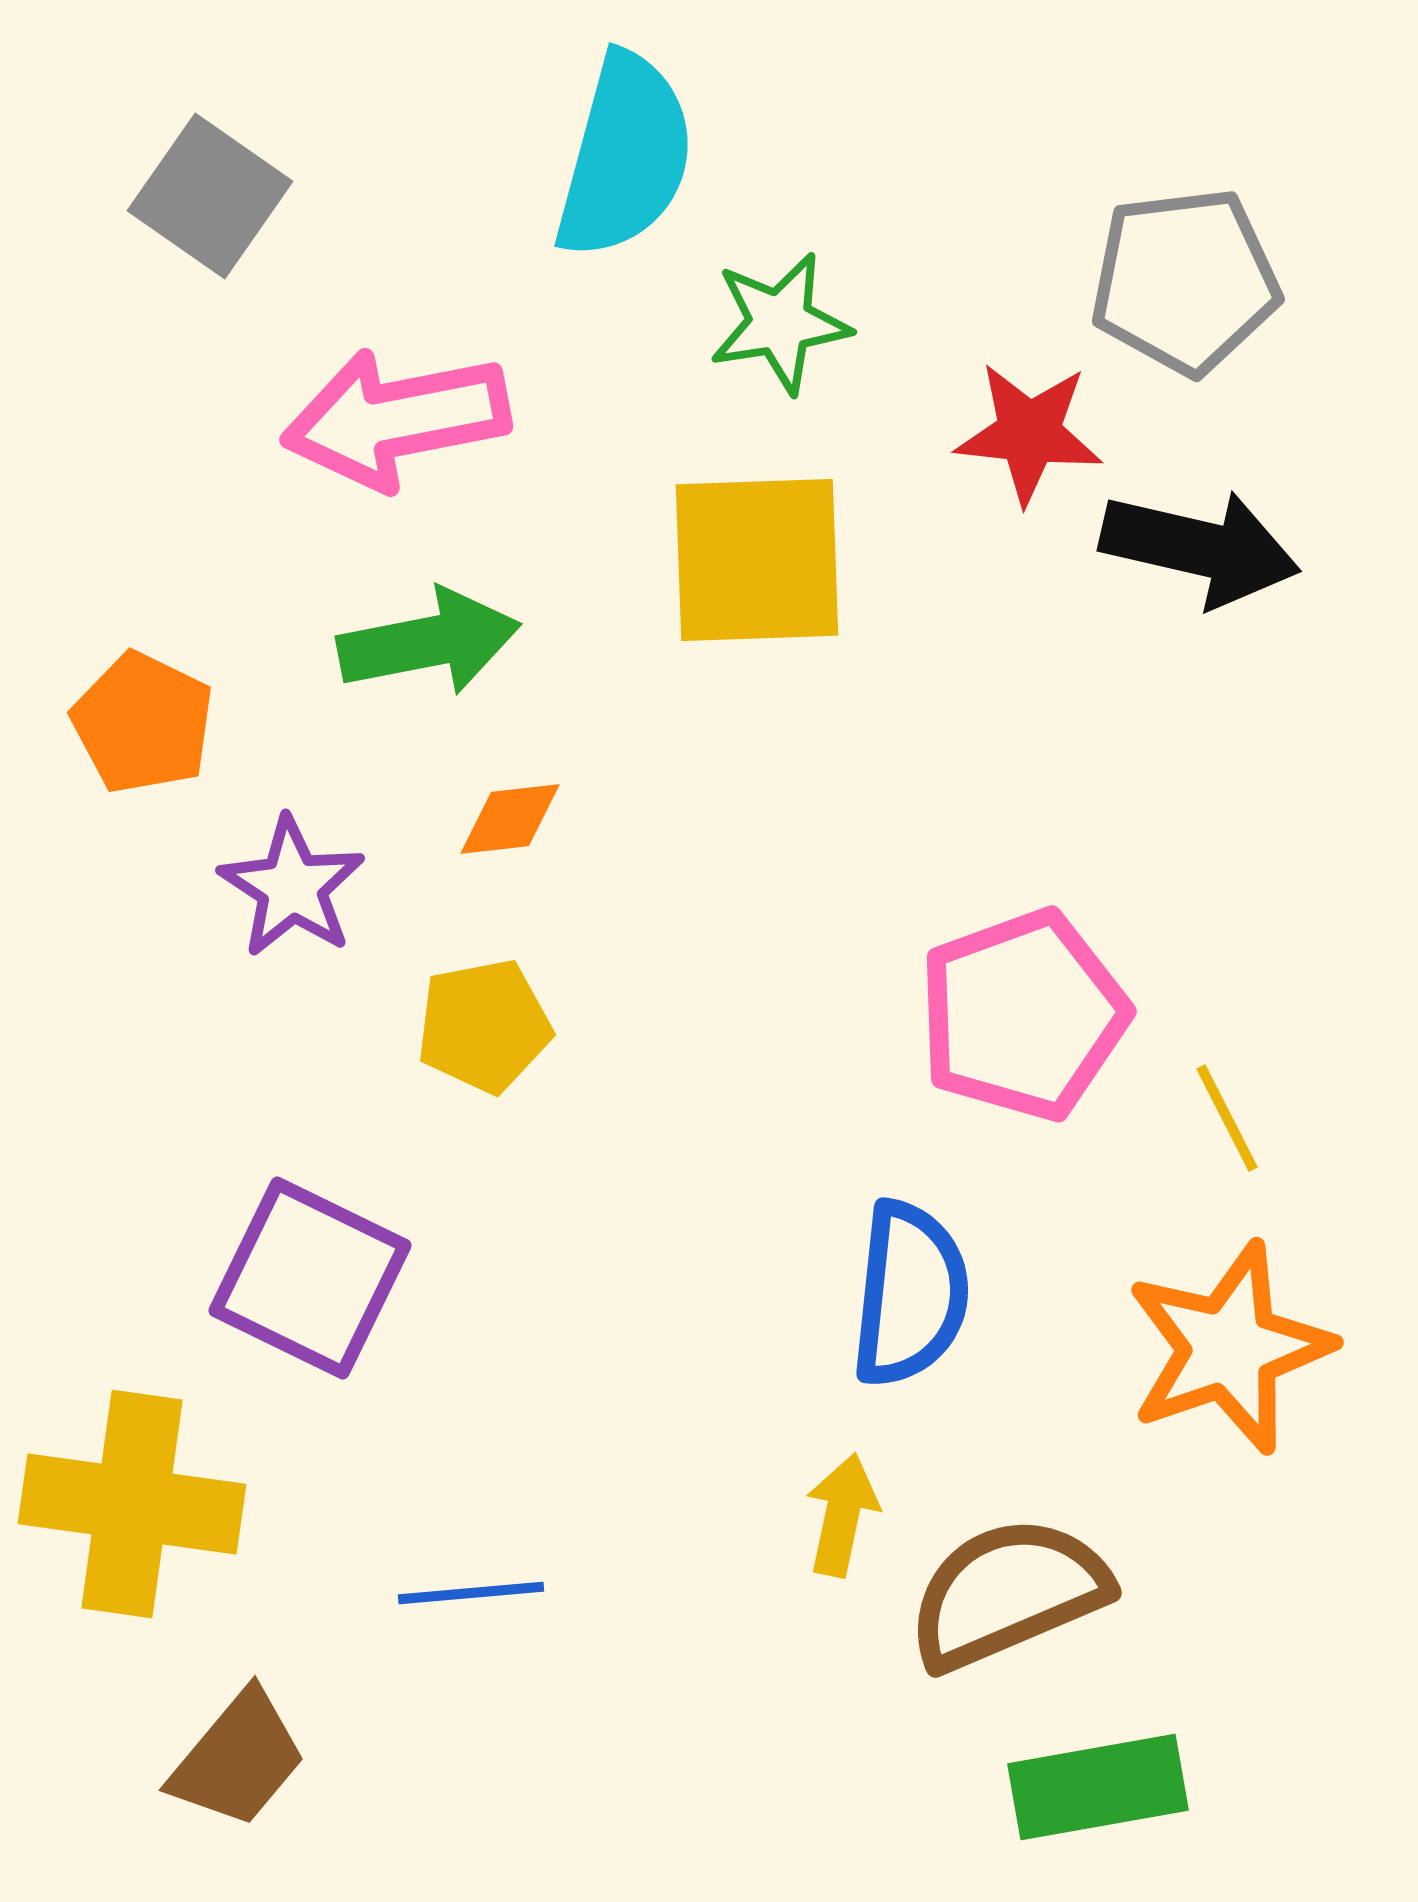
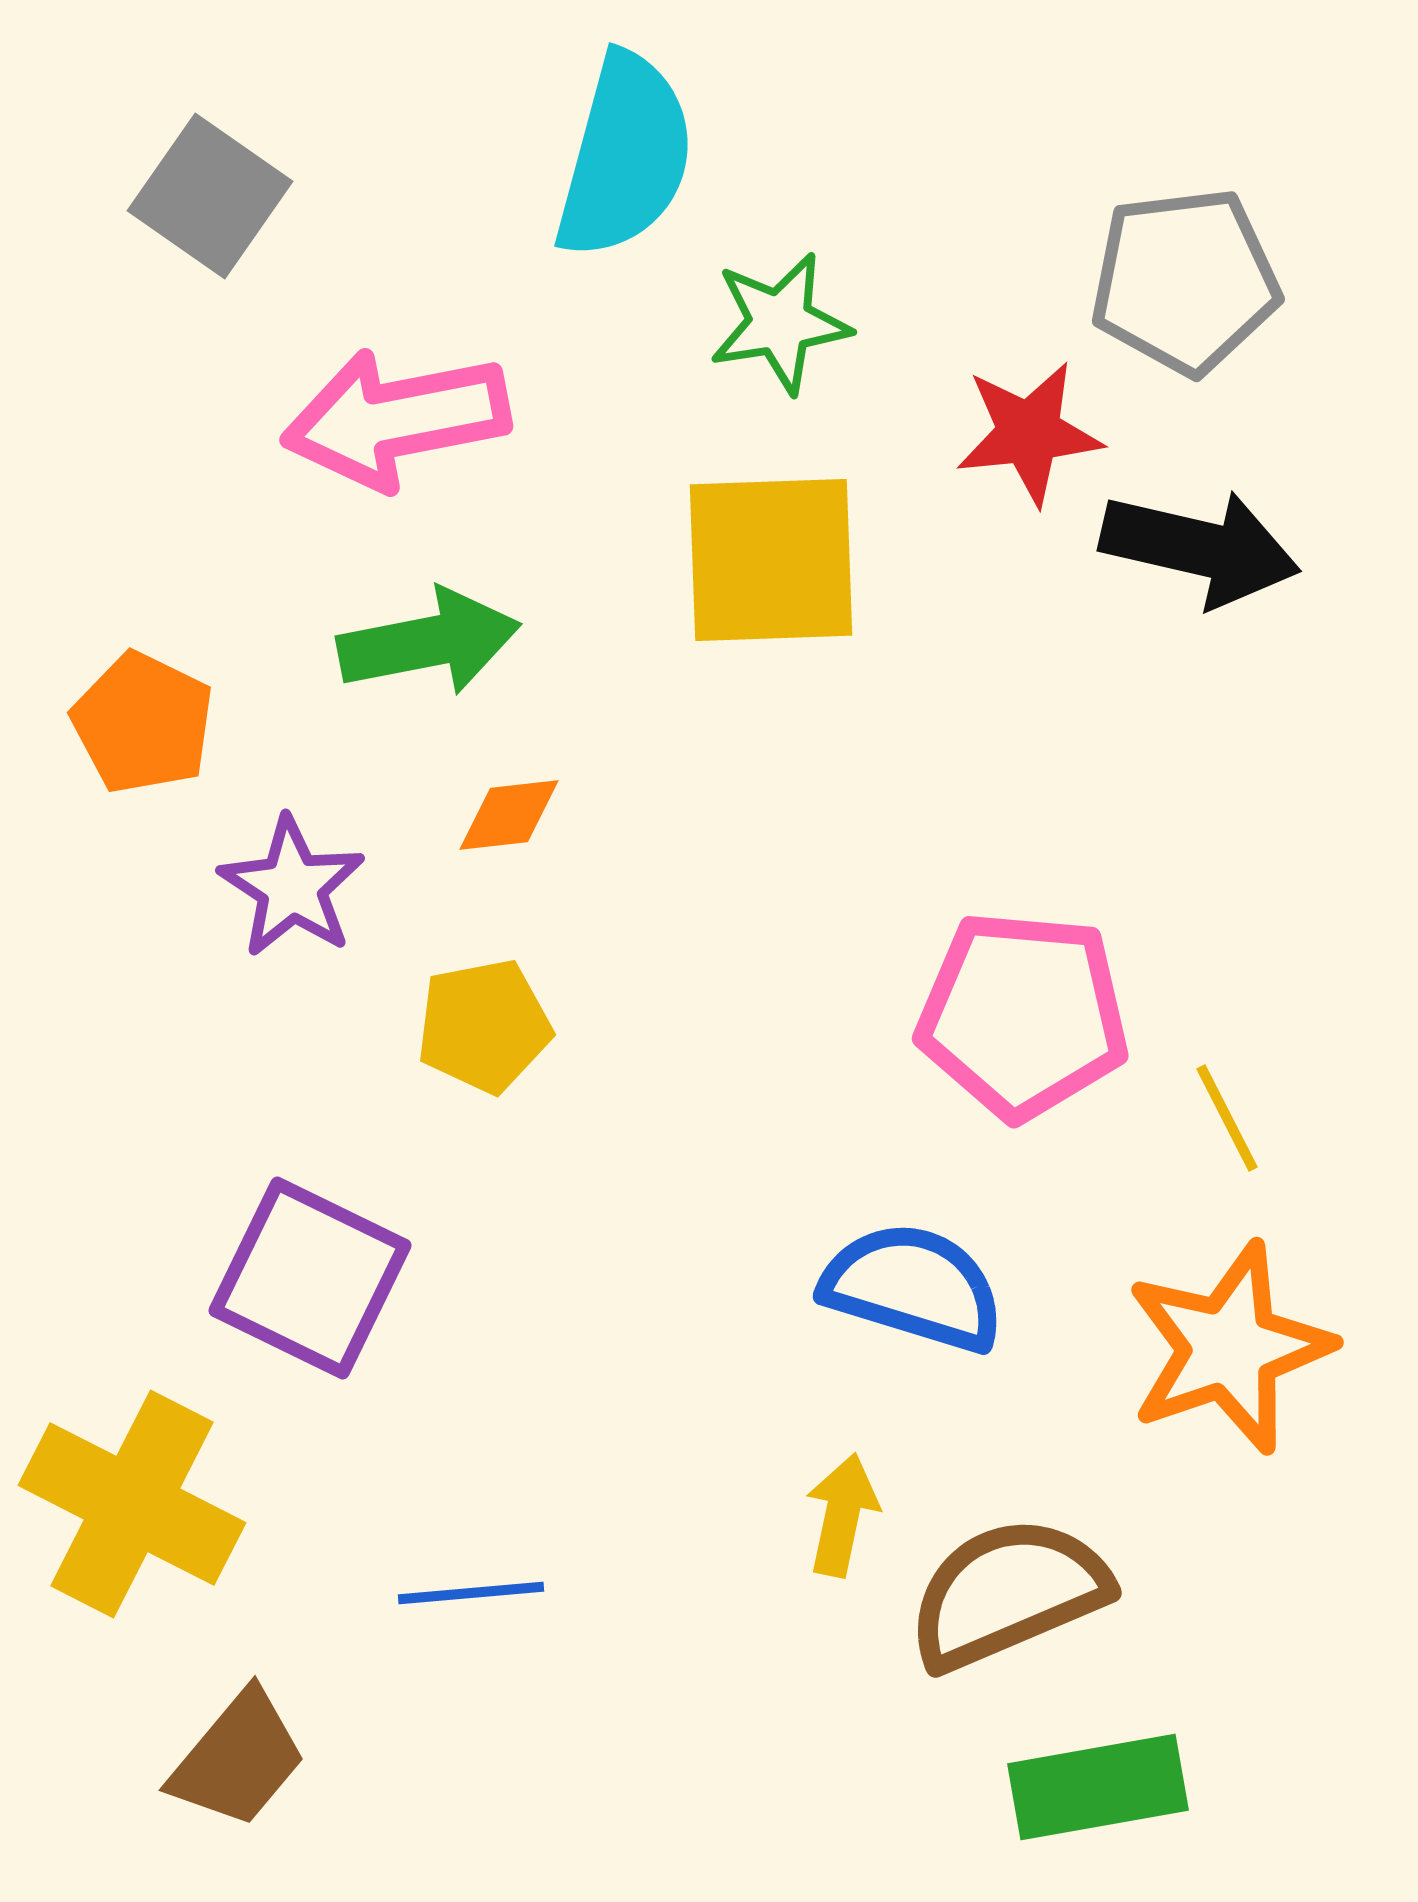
red star: rotated 12 degrees counterclockwise
yellow square: moved 14 px right
orange diamond: moved 1 px left, 4 px up
pink pentagon: rotated 25 degrees clockwise
blue semicircle: moved 3 px right, 7 px up; rotated 79 degrees counterclockwise
yellow cross: rotated 19 degrees clockwise
